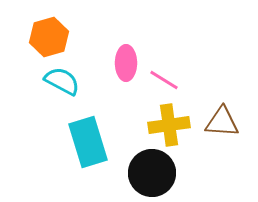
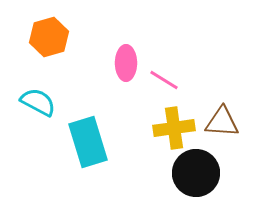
cyan semicircle: moved 24 px left, 21 px down
yellow cross: moved 5 px right, 3 px down
black circle: moved 44 px right
